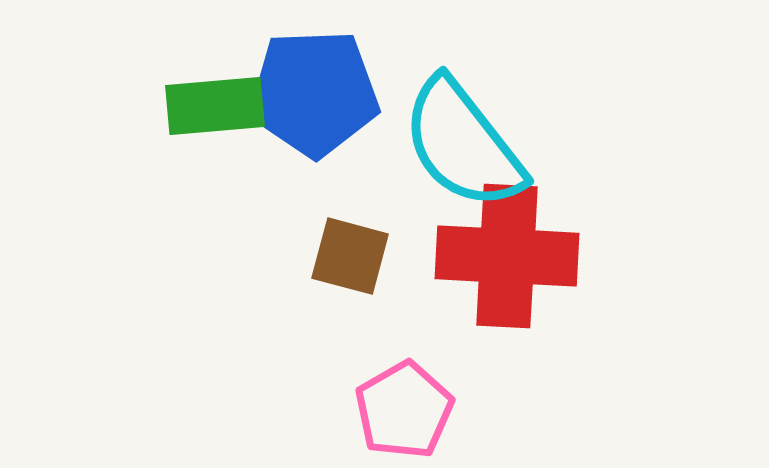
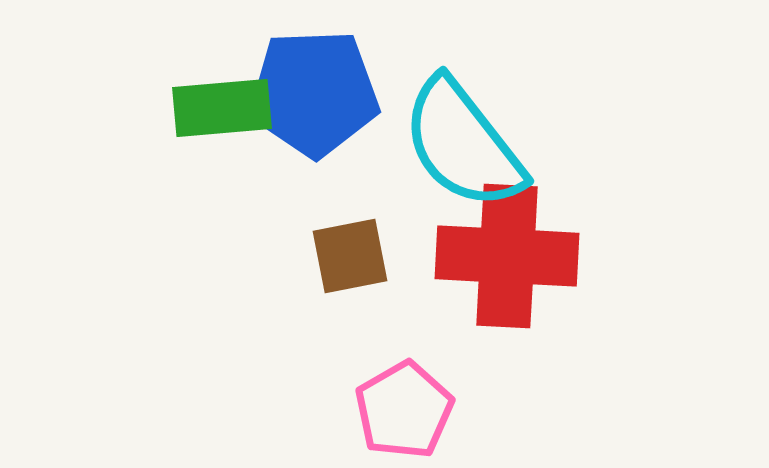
green rectangle: moved 7 px right, 2 px down
brown square: rotated 26 degrees counterclockwise
